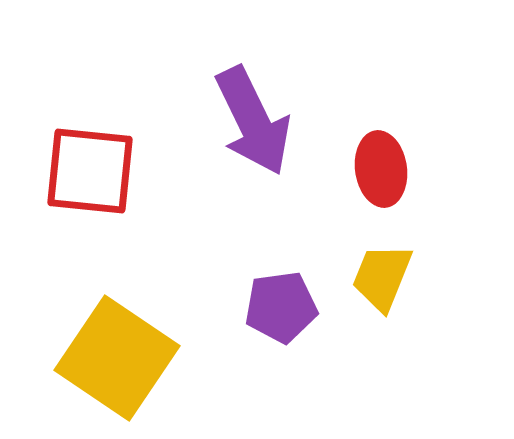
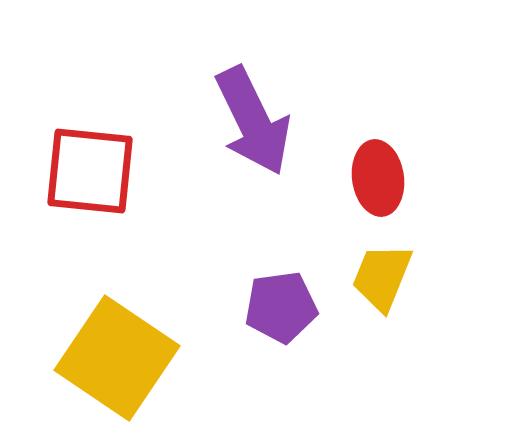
red ellipse: moved 3 px left, 9 px down
